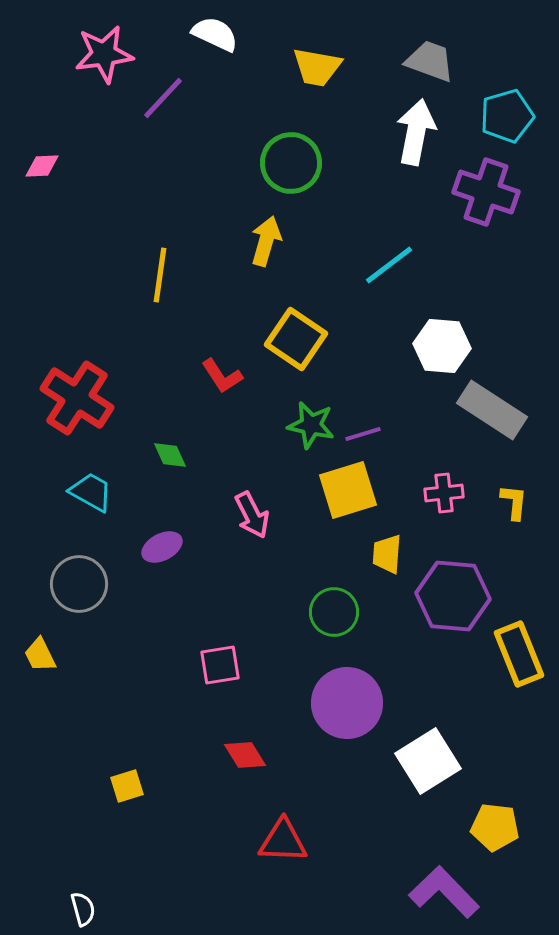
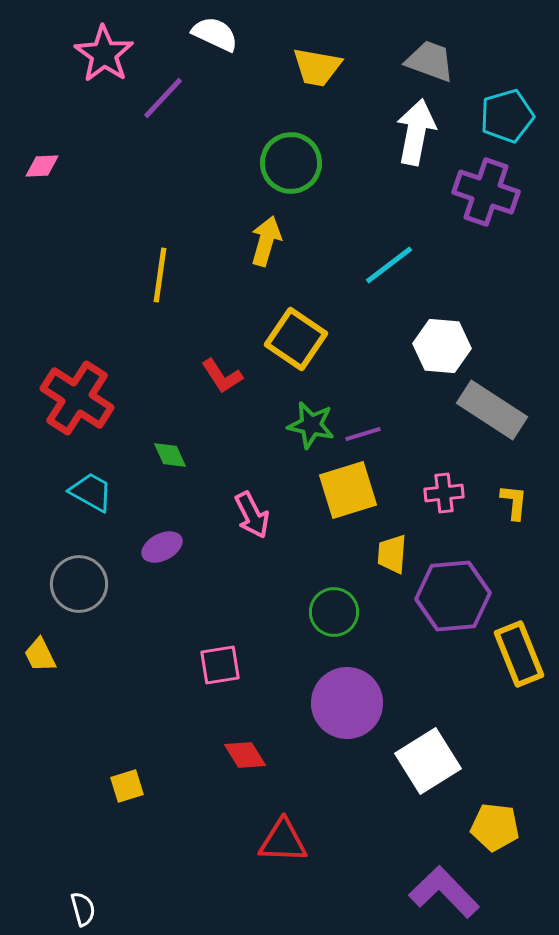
pink star at (104, 54): rotated 30 degrees counterclockwise
yellow trapezoid at (387, 554): moved 5 px right
purple hexagon at (453, 596): rotated 10 degrees counterclockwise
